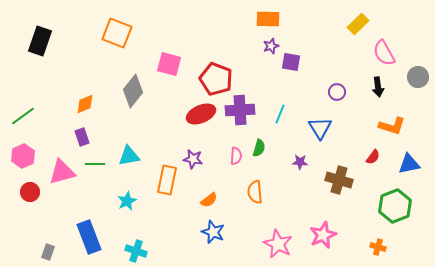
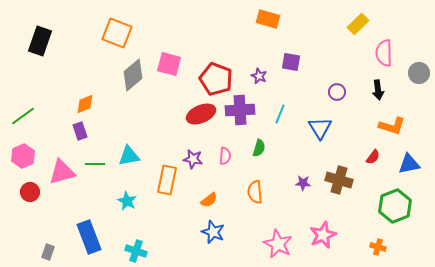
orange rectangle at (268, 19): rotated 15 degrees clockwise
purple star at (271, 46): moved 12 px left, 30 px down; rotated 28 degrees counterclockwise
pink semicircle at (384, 53): rotated 28 degrees clockwise
gray circle at (418, 77): moved 1 px right, 4 px up
black arrow at (378, 87): moved 3 px down
gray diamond at (133, 91): moved 16 px up; rotated 12 degrees clockwise
purple rectangle at (82, 137): moved 2 px left, 6 px up
pink semicircle at (236, 156): moved 11 px left
purple star at (300, 162): moved 3 px right, 21 px down
cyan star at (127, 201): rotated 18 degrees counterclockwise
